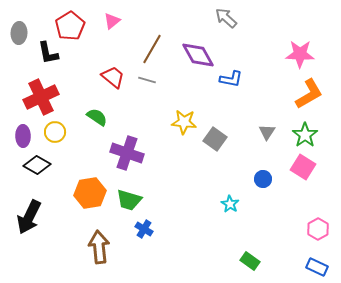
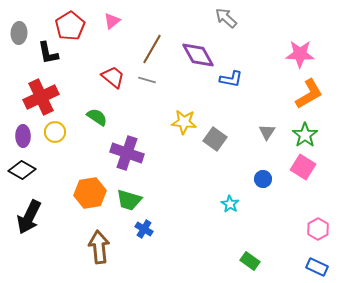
black diamond: moved 15 px left, 5 px down
